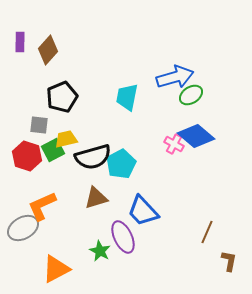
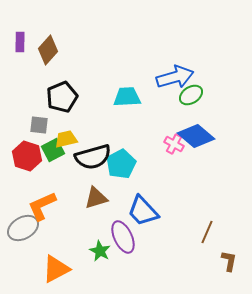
cyan trapezoid: rotated 76 degrees clockwise
